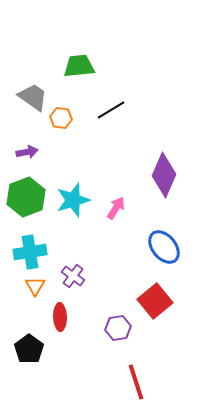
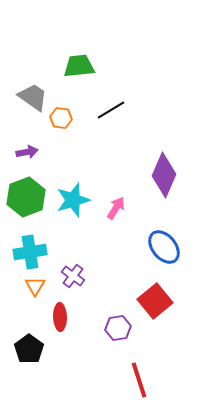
red line: moved 3 px right, 2 px up
